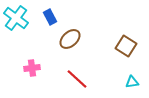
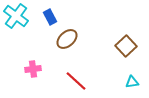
cyan cross: moved 2 px up
brown ellipse: moved 3 px left
brown square: rotated 15 degrees clockwise
pink cross: moved 1 px right, 1 px down
red line: moved 1 px left, 2 px down
